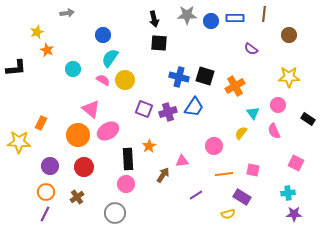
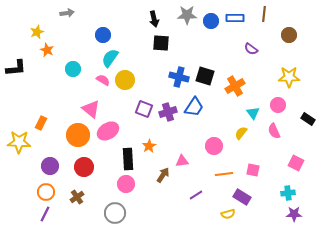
black square at (159, 43): moved 2 px right
